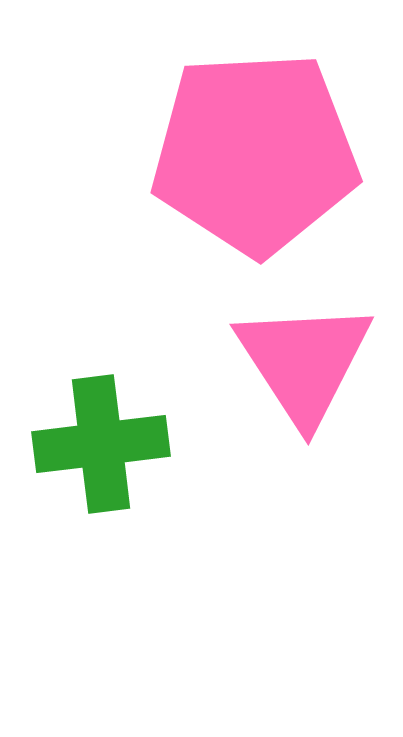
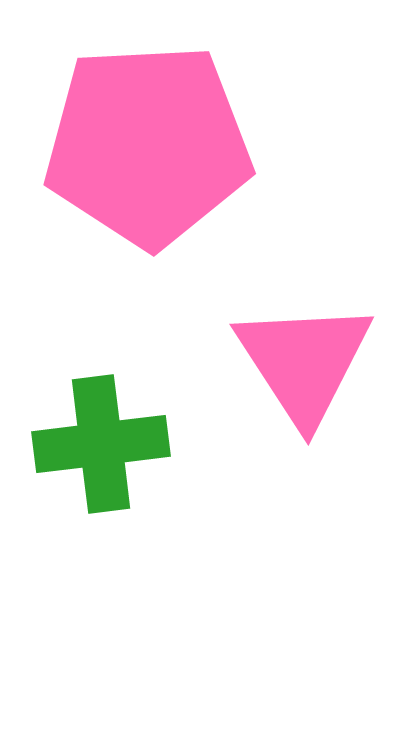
pink pentagon: moved 107 px left, 8 px up
